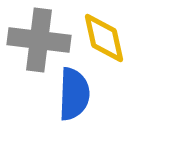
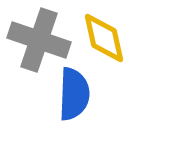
gray cross: rotated 12 degrees clockwise
